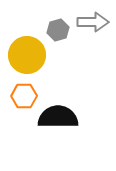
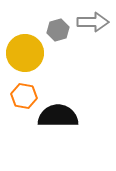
yellow circle: moved 2 px left, 2 px up
orange hexagon: rotated 10 degrees clockwise
black semicircle: moved 1 px up
